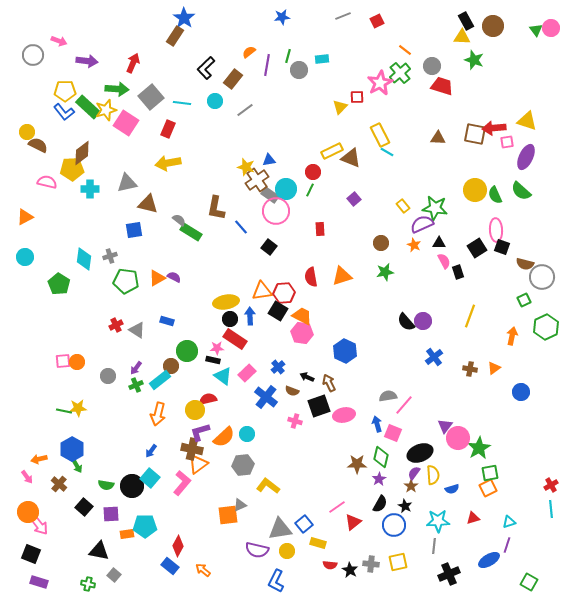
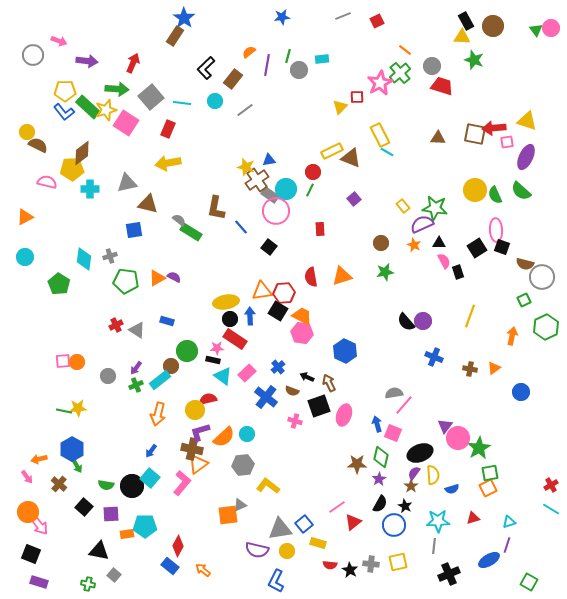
blue cross at (434, 357): rotated 30 degrees counterclockwise
gray semicircle at (388, 396): moved 6 px right, 3 px up
pink ellipse at (344, 415): rotated 60 degrees counterclockwise
cyan line at (551, 509): rotated 54 degrees counterclockwise
